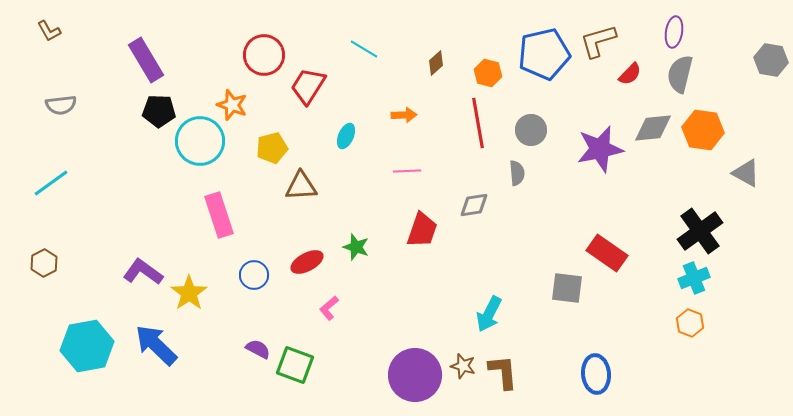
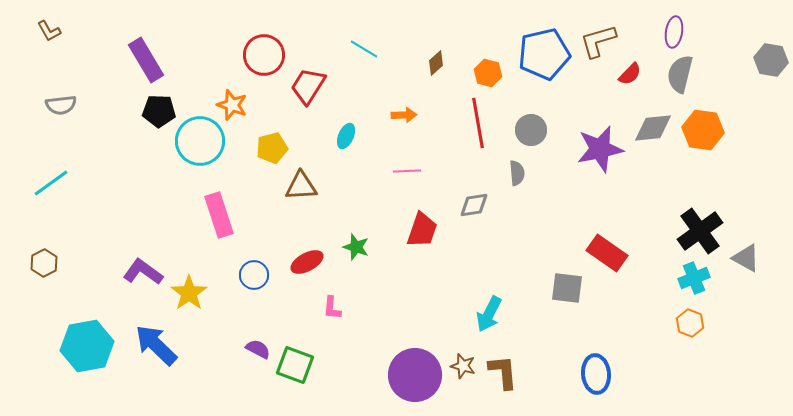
gray triangle at (746, 173): moved 85 px down
pink L-shape at (329, 308): moved 3 px right; rotated 45 degrees counterclockwise
